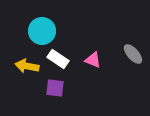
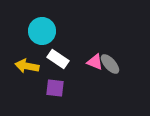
gray ellipse: moved 23 px left, 10 px down
pink triangle: moved 2 px right, 2 px down
